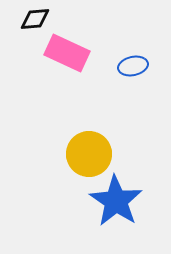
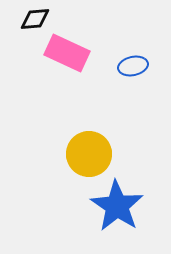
blue star: moved 1 px right, 5 px down
